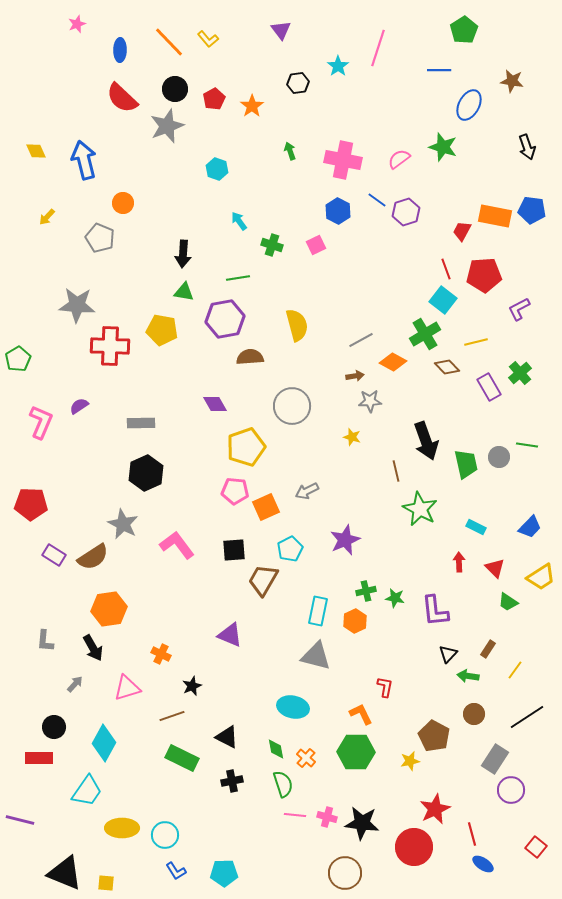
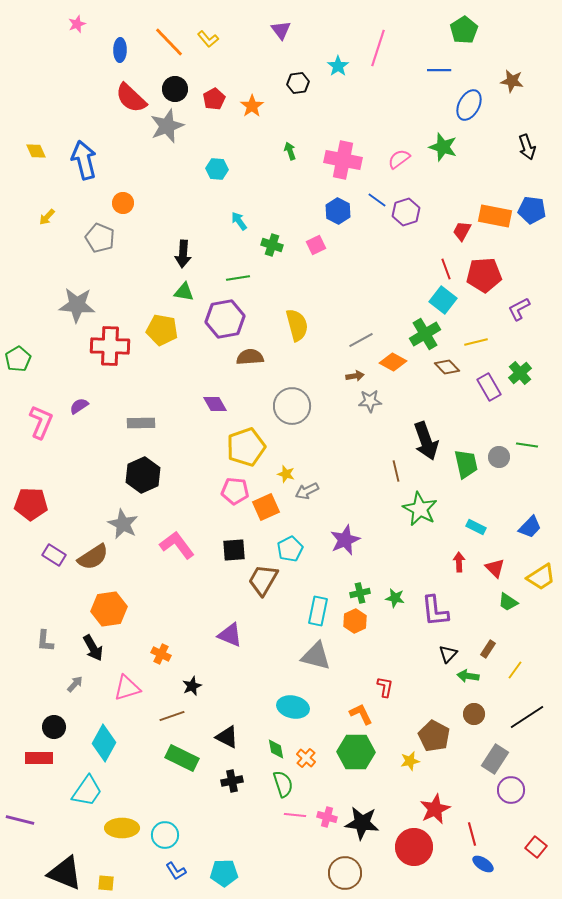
red semicircle at (122, 98): moved 9 px right
cyan hexagon at (217, 169): rotated 15 degrees counterclockwise
yellow star at (352, 437): moved 66 px left, 37 px down
black hexagon at (146, 473): moved 3 px left, 2 px down
green cross at (366, 591): moved 6 px left, 2 px down
